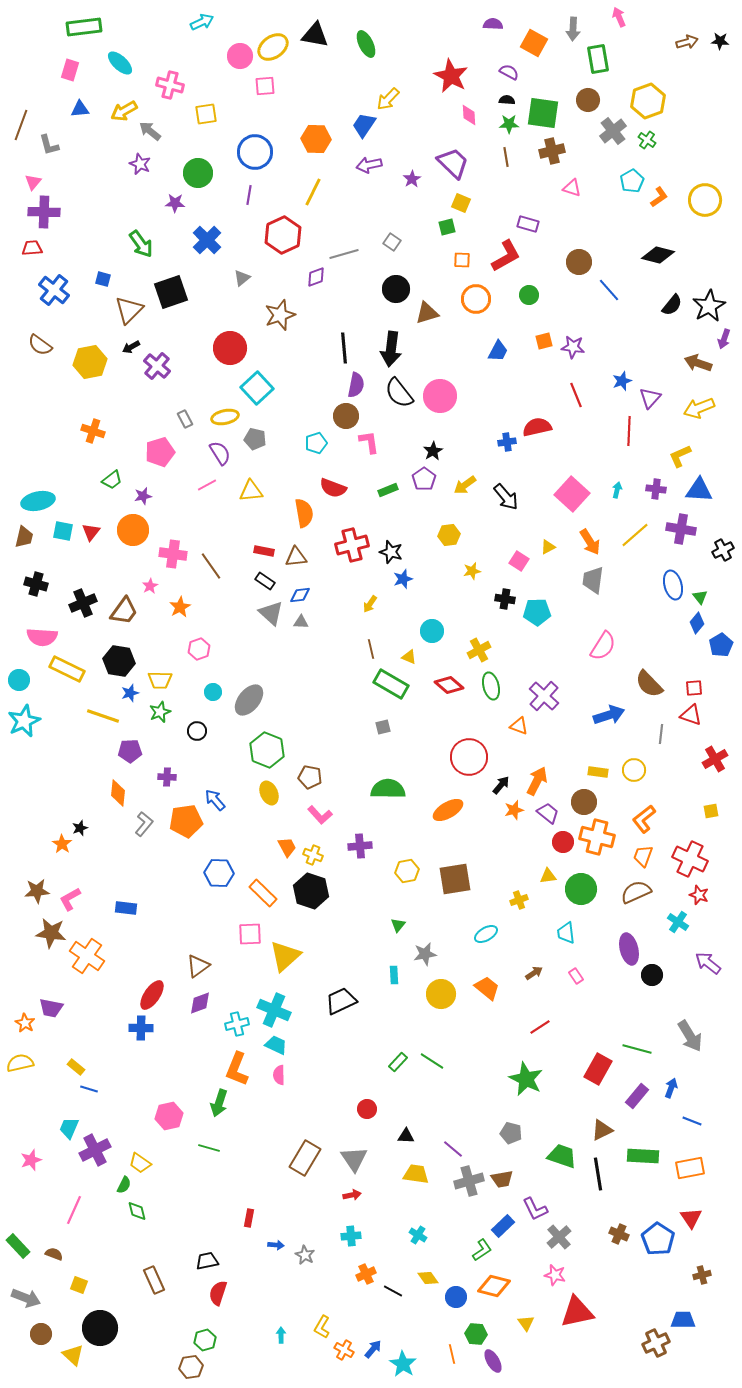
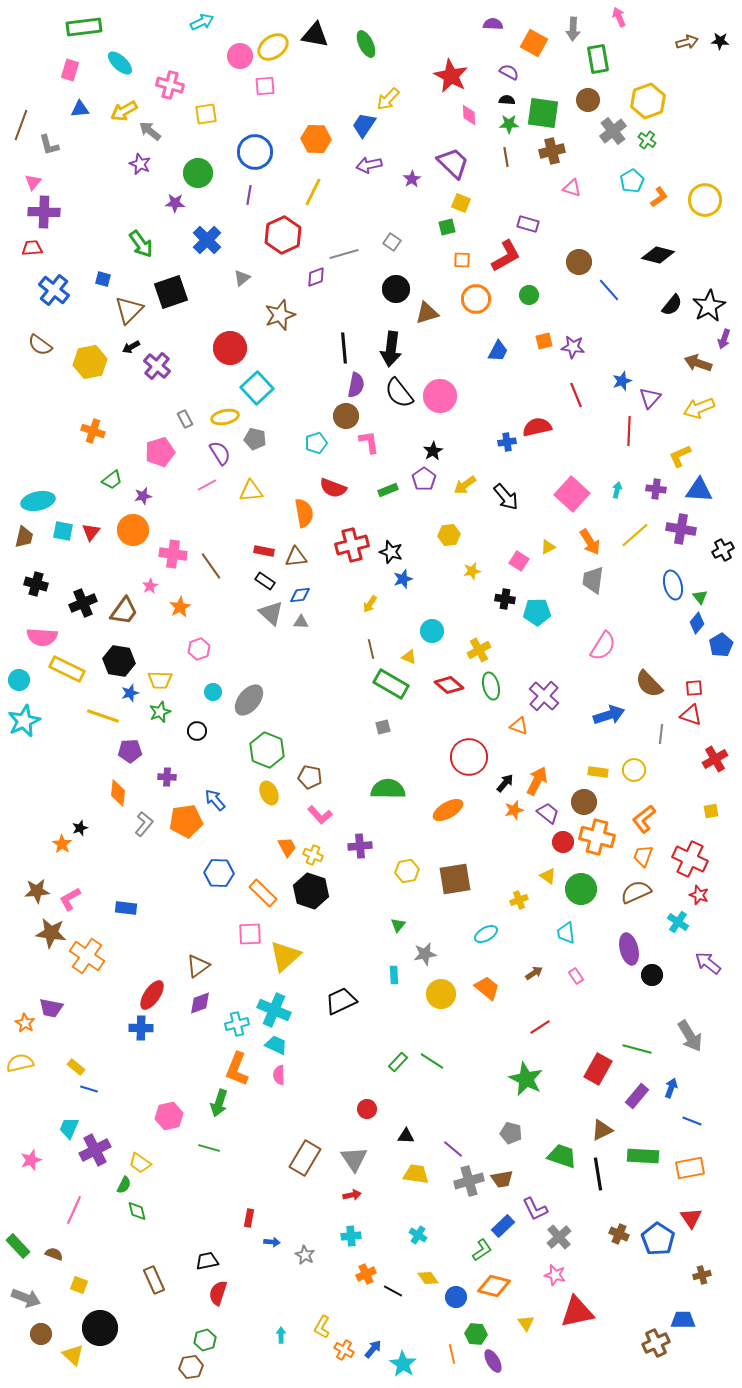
black arrow at (501, 785): moved 4 px right, 2 px up
yellow triangle at (548, 876): rotated 42 degrees clockwise
blue arrow at (276, 1245): moved 4 px left, 3 px up
